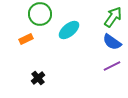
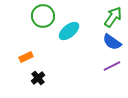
green circle: moved 3 px right, 2 px down
cyan ellipse: moved 1 px down
orange rectangle: moved 18 px down
